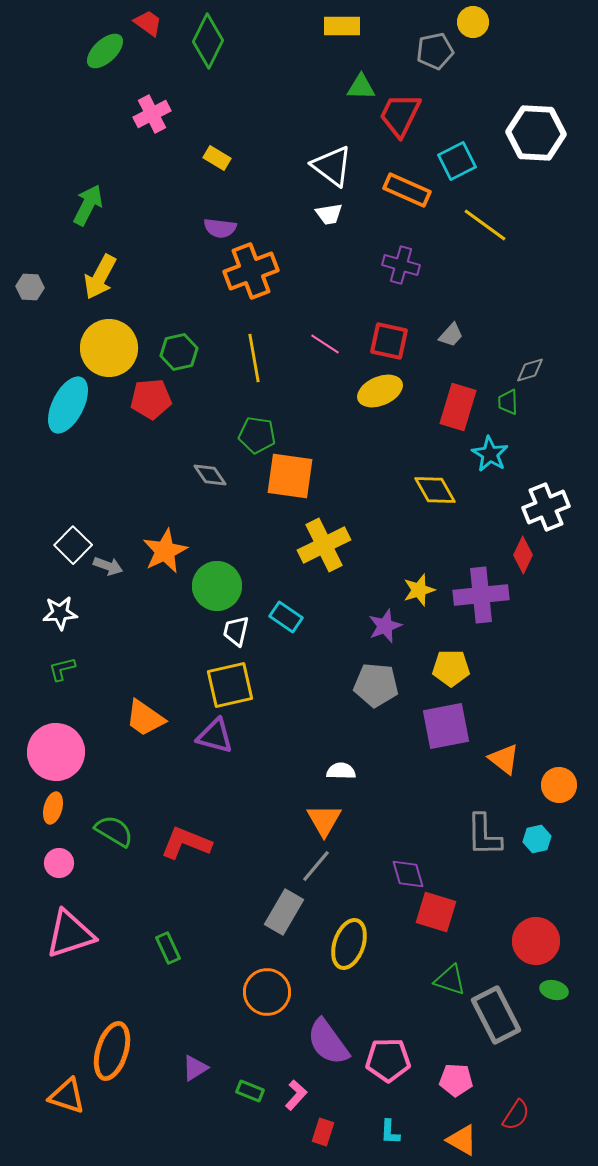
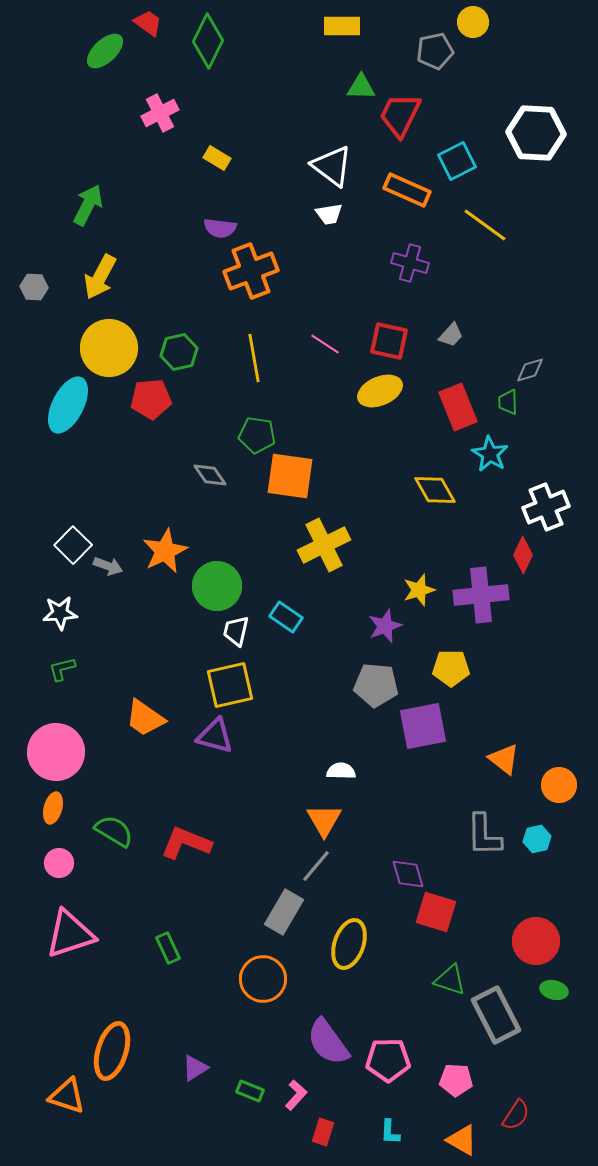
pink cross at (152, 114): moved 8 px right, 1 px up
purple cross at (401, 265): moved 9 px right, 2 px up
gray hexagon at (30, 287): moved 4 px right
red rectangle at (458, 407): rotated 39 degrees counterclockwise
purple square at (446, 726): moved 23 px left
orange circle at (267, 992): moved 4 px left, 13 px up
